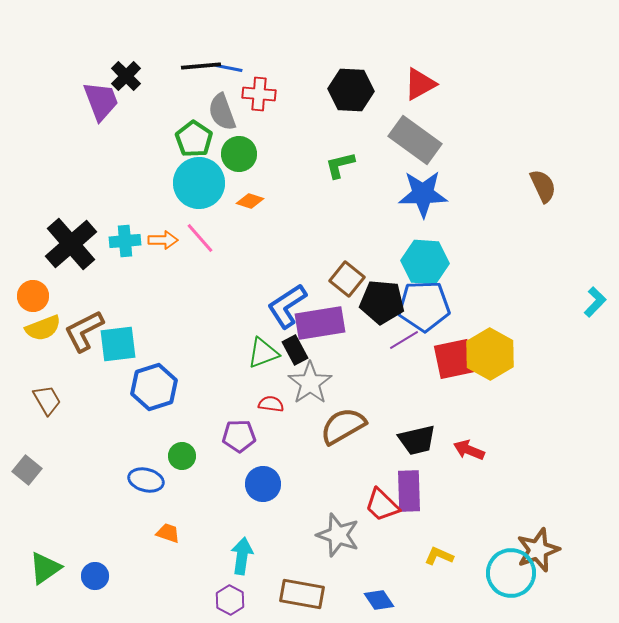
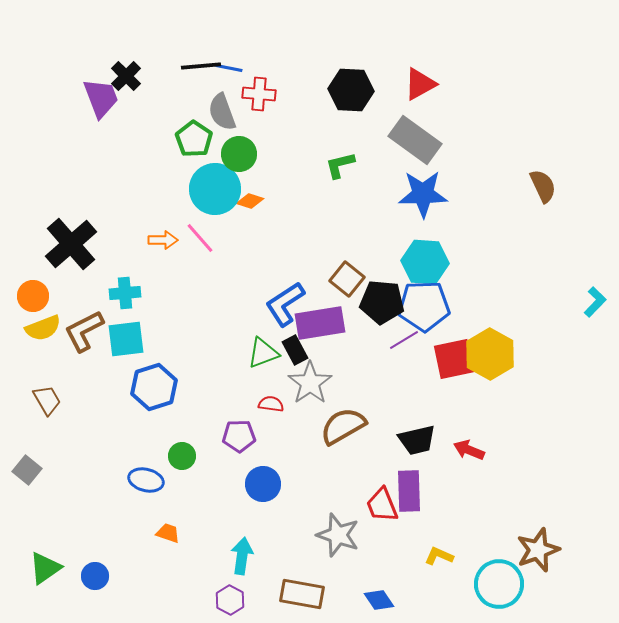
purple trapezoid at (101, 101): moved 3 px up
cyan circle at (199, 183): moved 16 px right, 6 px down
cyan cross at (125, 241): moved 52 px down
blue L-shape at (287, 306): moved 2 px left, 2 px up
cyan square at (118, 344): moved 8 px right, 5 px up
red trapezoid at (382, 505): rotated 24 degrees clockwise
cyan circle at (511, 573): moved 12 px left, 11 px down
